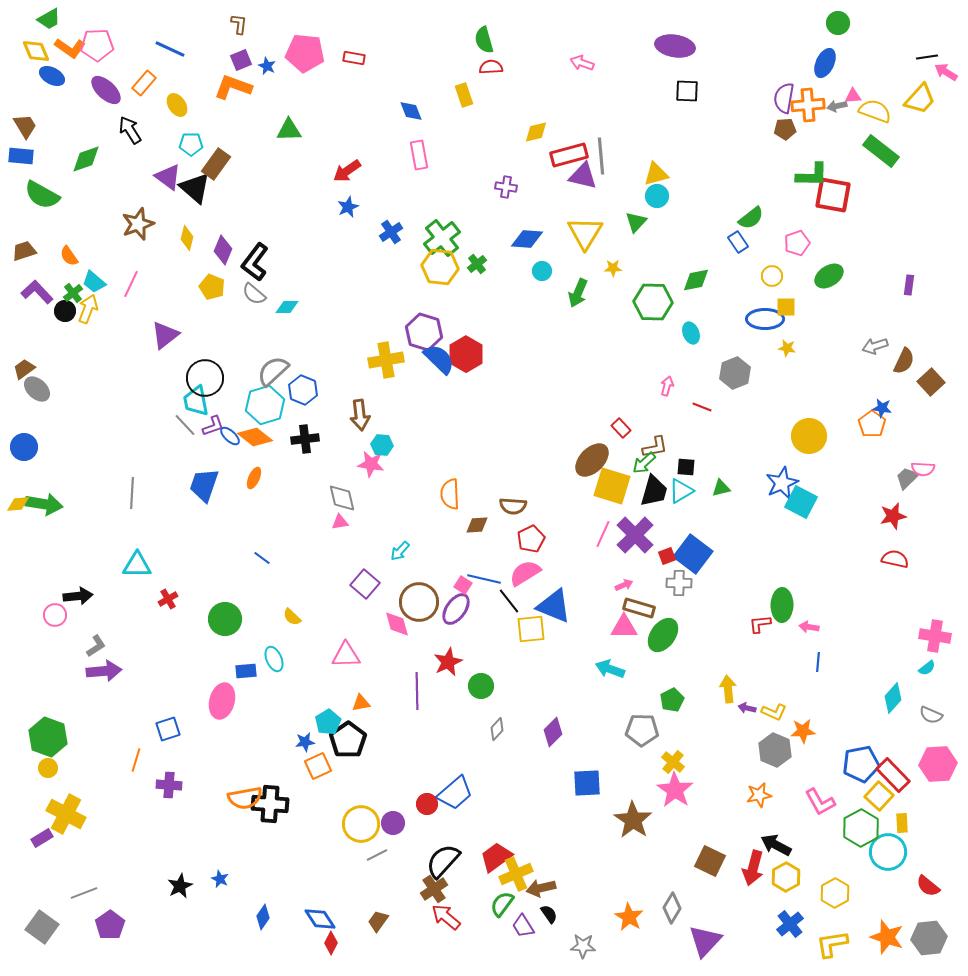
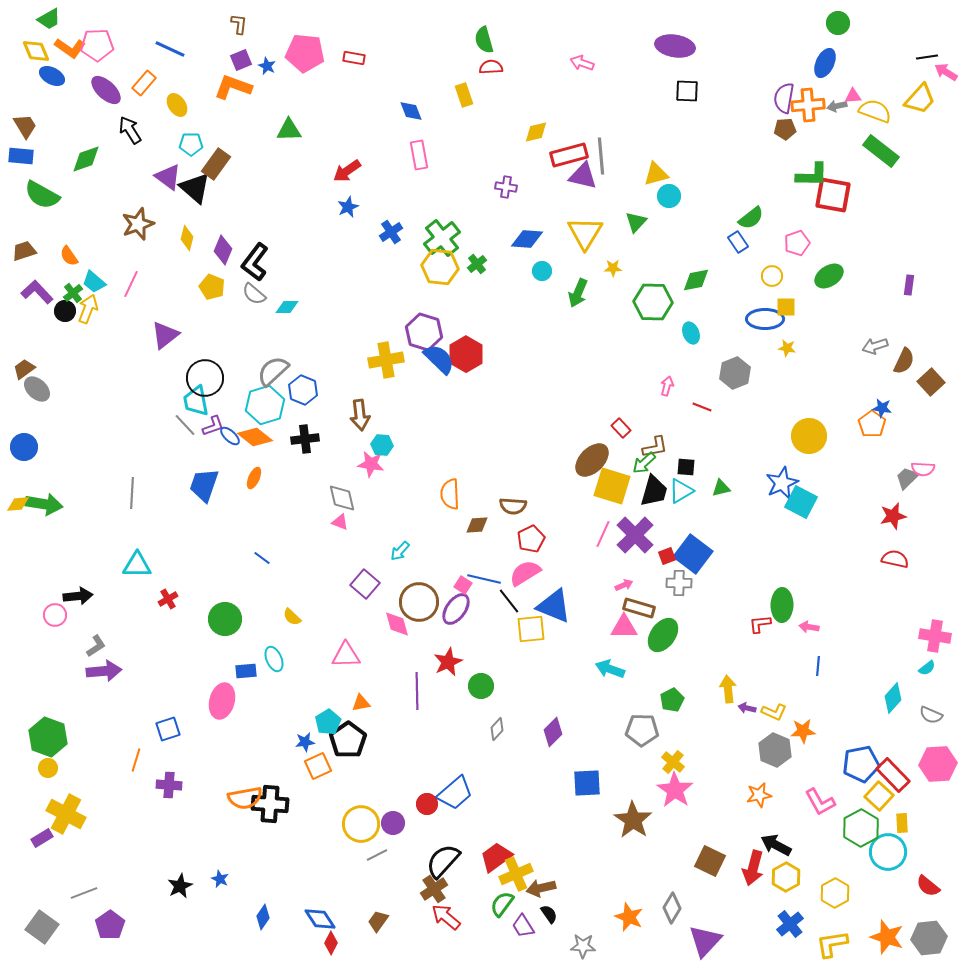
cyan circle at (657, 196): moved 12 px right
pink triangle at (340, 522): rotated 30 degrees clockwise
blue line at (818, 662): moved 4 px down
orange star at (629, 917): rotated 8 degrees counterclockwise
